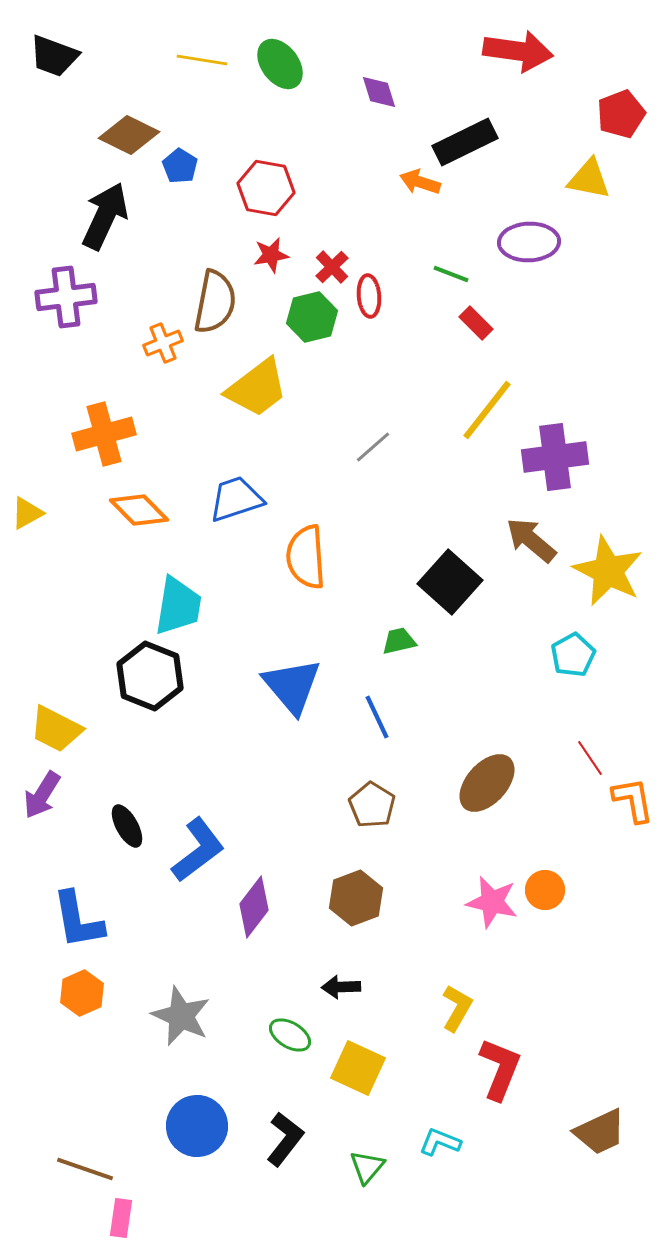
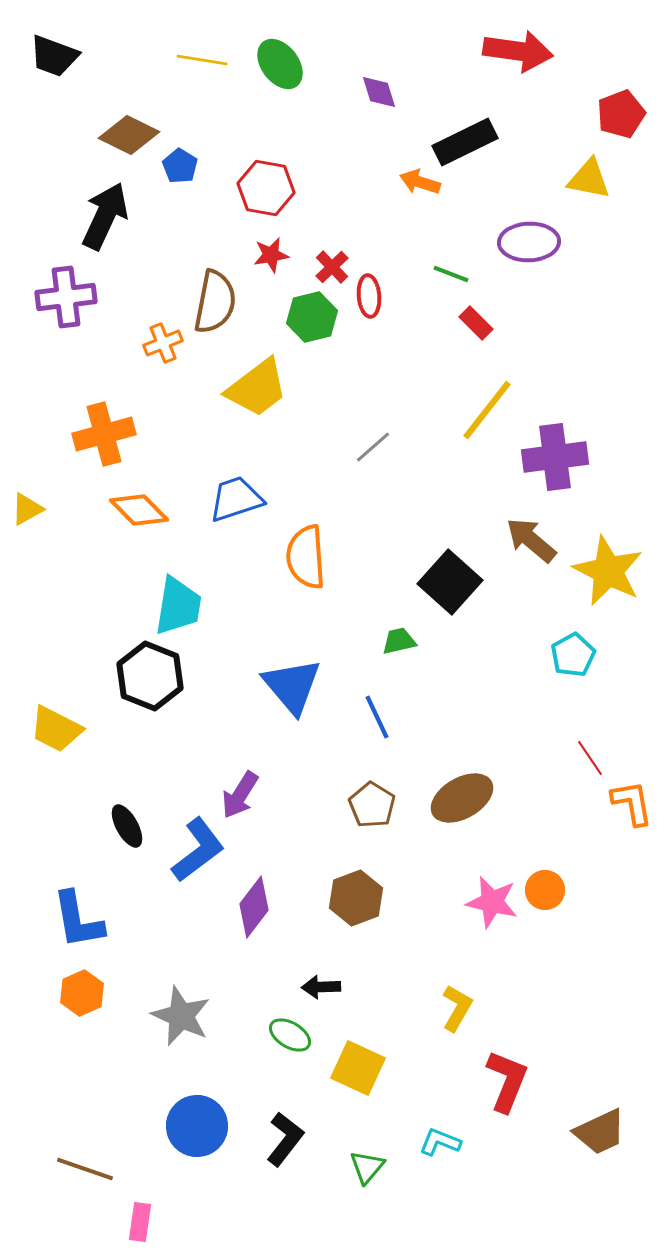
yellow triangle at (27, 513): moved 4 px up
brown ellipse at (487, 783): moved 25 px left, 15 px down; rotated 18 degrees clockwise
purple arrow at (42, 795): moved 198 px right
orange L-shape at (633, 800): moved 1 px left, 3 px down
black arrow at (341, 987): moved 20 px left
red L-shape at (500, 1069): moved 7 px right, 12 px down
pink rectangle at (121, 1218): moved 19 px right, 4 px down
